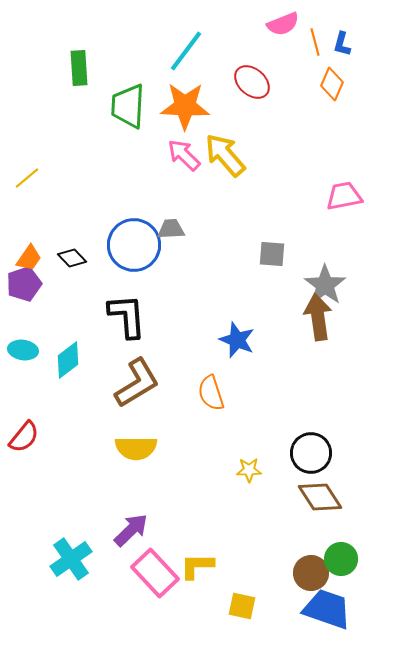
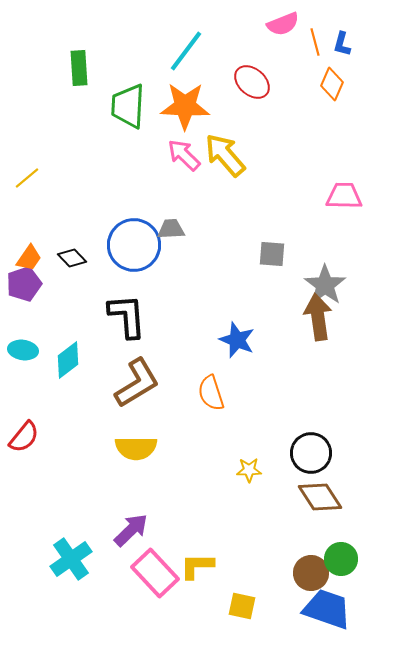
pink trapezoid: rotated 12 degrees clockwise
